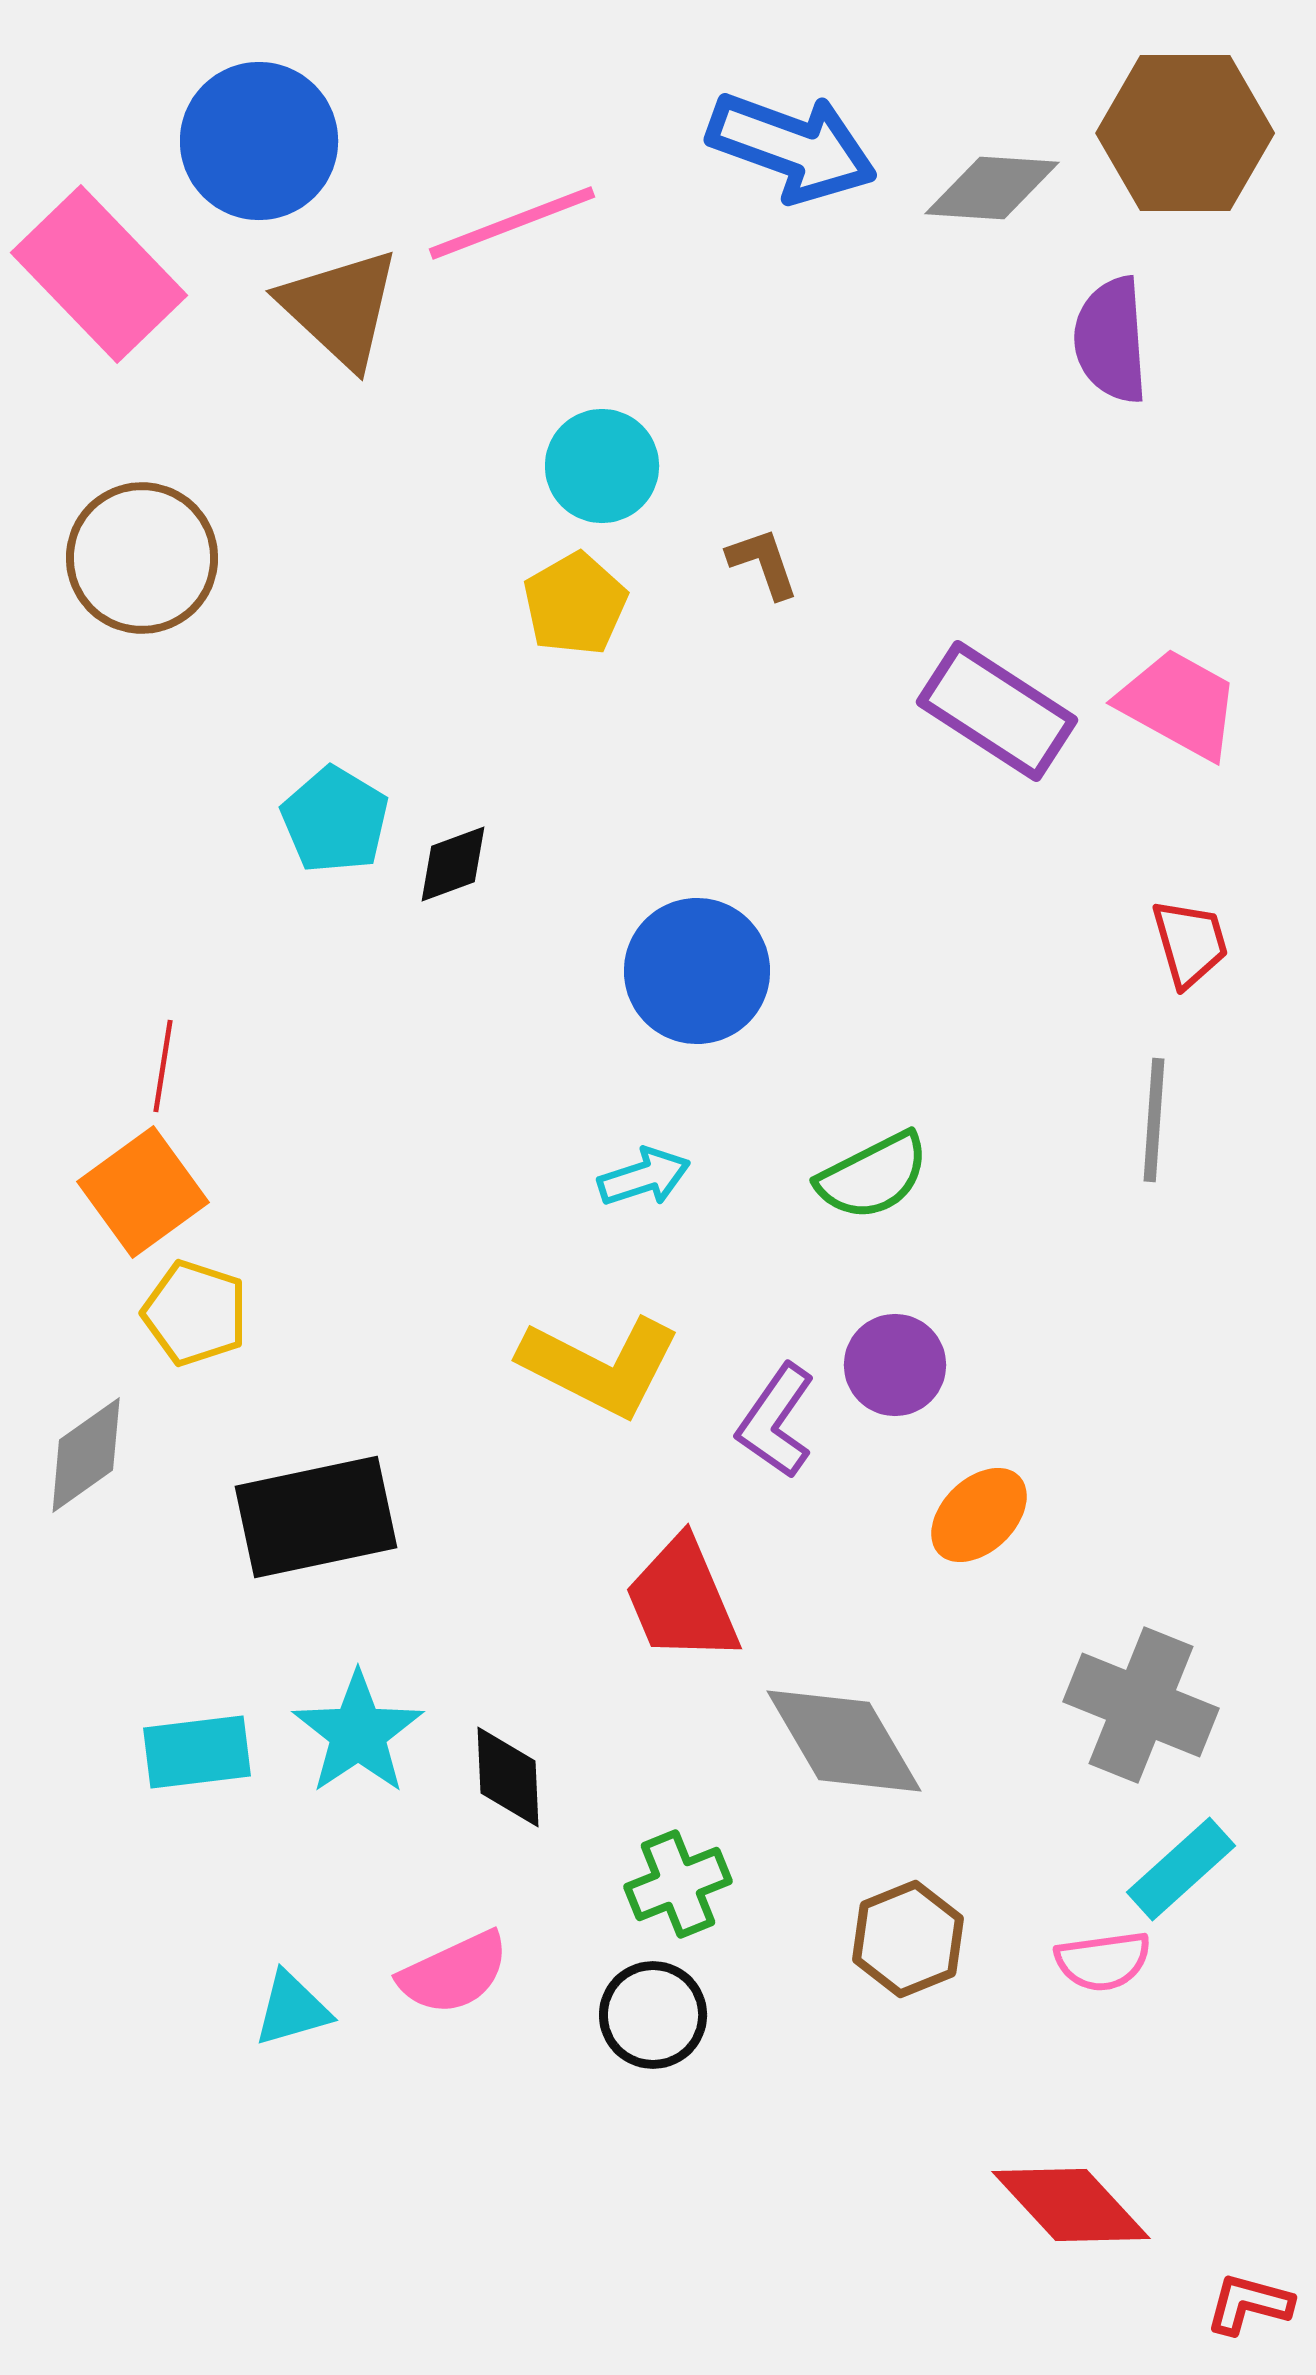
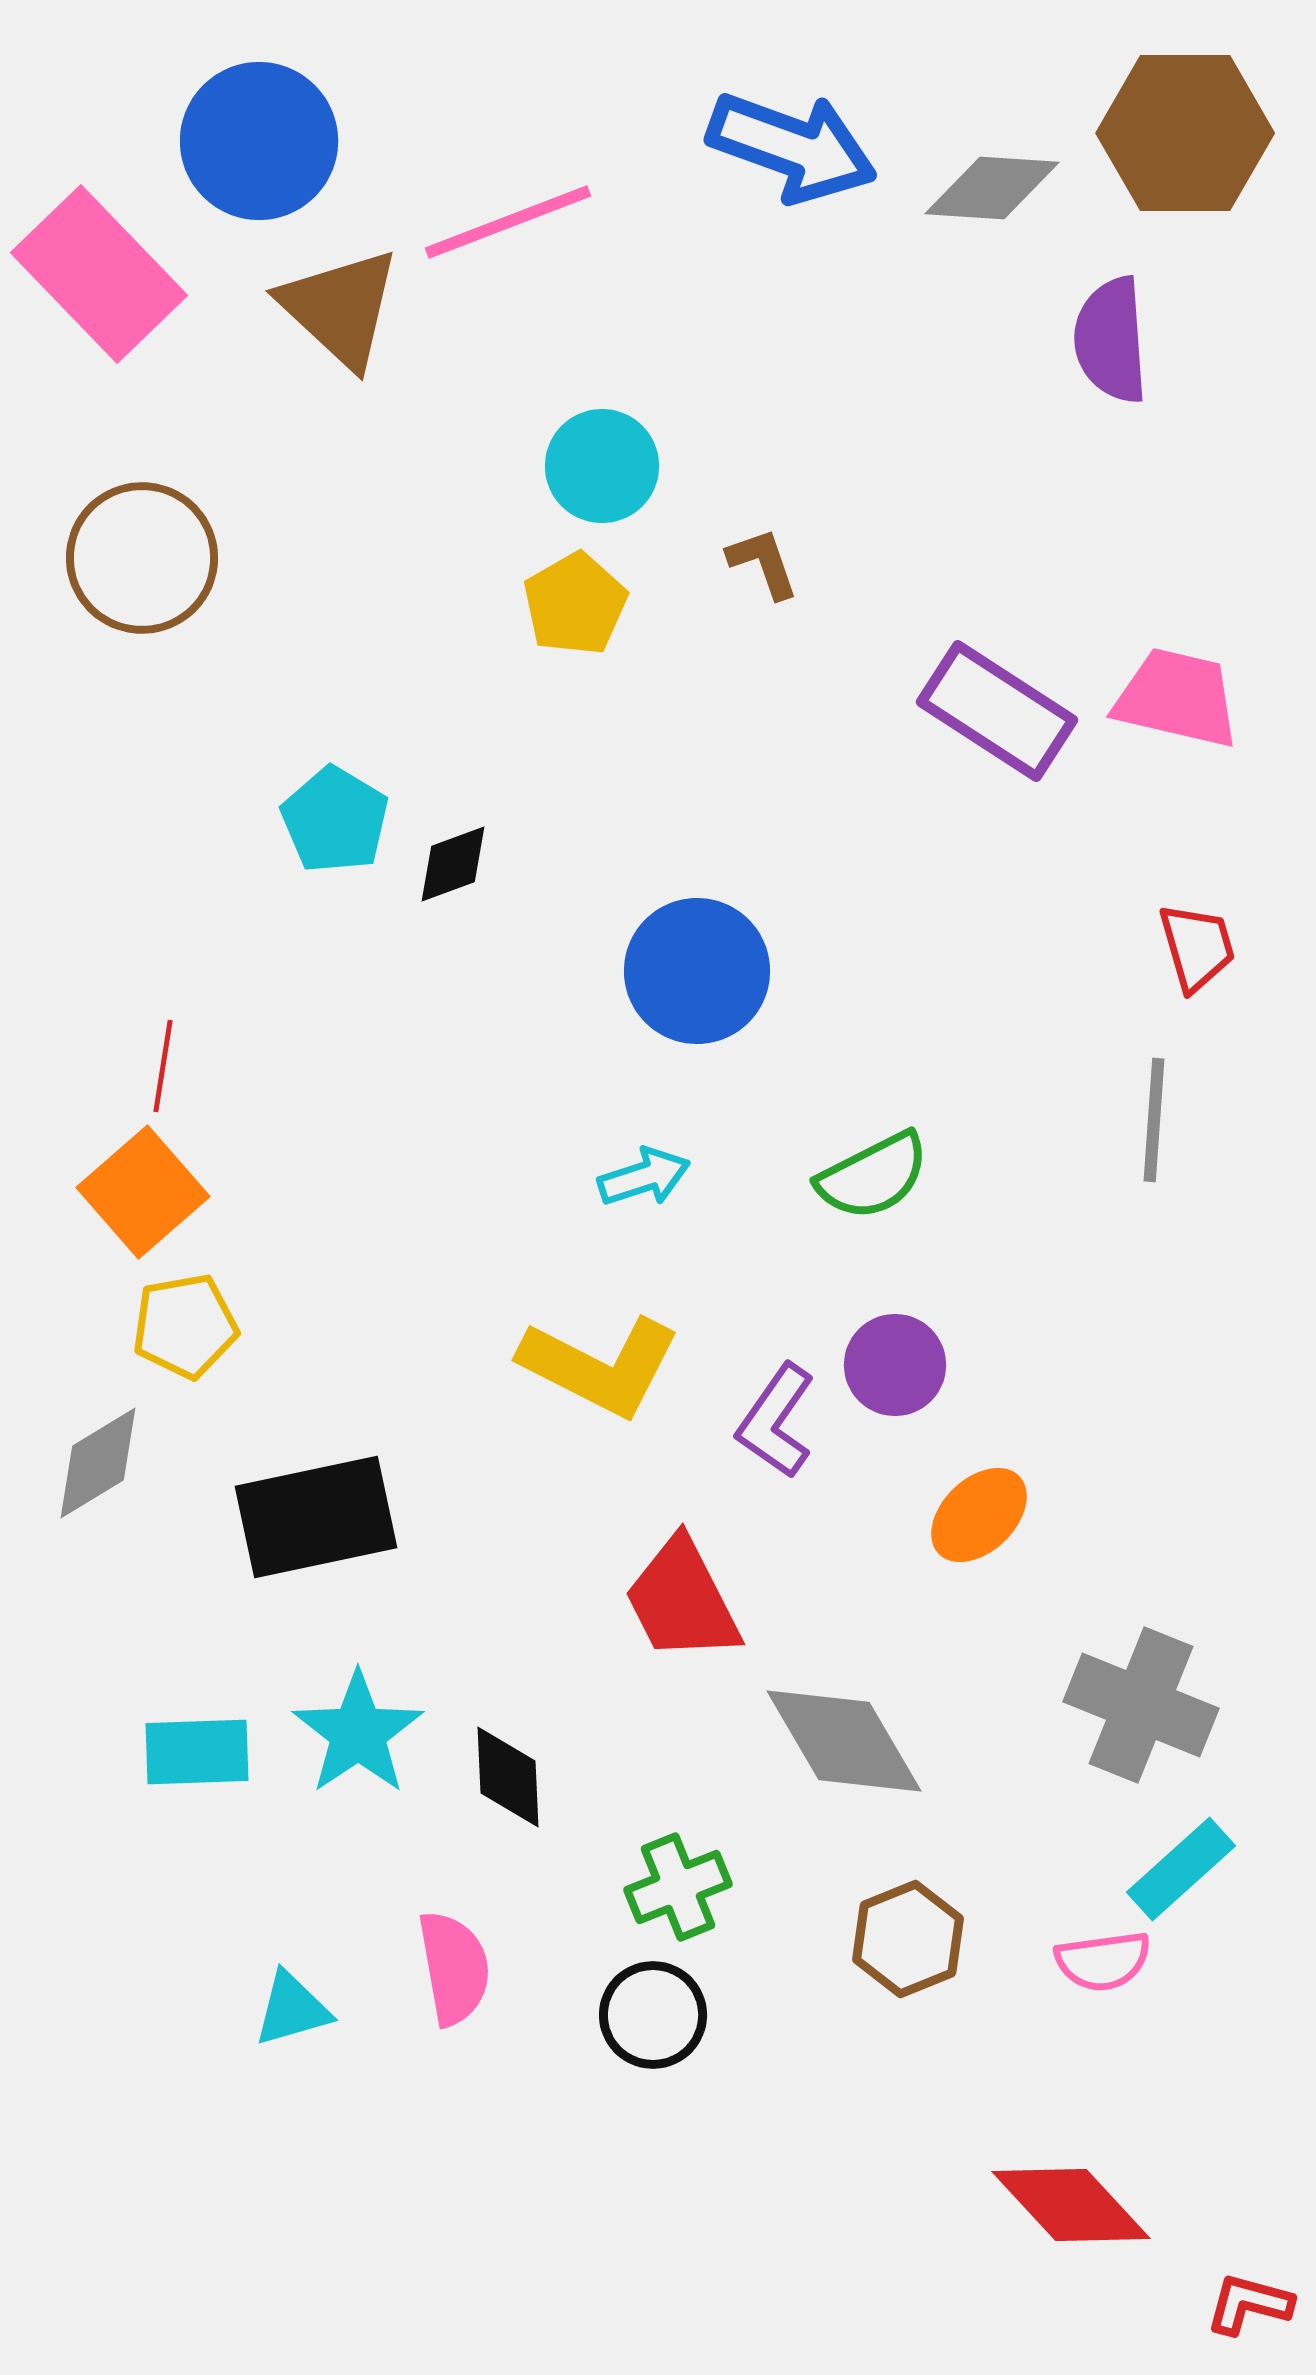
pink line at (512, 223): moved 4 px left, 1 px up
pink trapezoid at (1179, 704): moved 2 px left, 6 px up; rotated 16 degrees counterclockwise
red trapezoid at (1190, 943): moved 7 px right, 4 px down
orange square at (143, 1192): rotated 5 degrees counterclockwise
yellow pentagon at (195, 1313): moved 10 px left, 13 px down; rotated 28 degrees counterclockwise
gray diamond at (86, 1455): moved 12 px right, 8 px down; rotated 4 degrees clockwise
red trapezoid at (682, 1600): rotated 4 degrees counterclockwise
cyan rectangle at (197, 1752): rotated 5 degrees clockwise
green cross at (678, 1884): moved 3 px down
pink semicircle at (454, 1973): moved 5 px up; rotated 75 degrees counterclockwise
